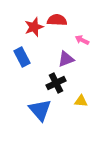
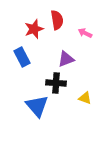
red semicircle: rotated 78 degrees clockwise
red star: moved 2 px down
pink arrow: moved 3 px right, 7 px up
black cross: rotated 30 degrees clockwise
yellow triangle: moved 4 px right, 3 px up; rotated 16 degrees clockwise
blue triangle: moved 3 px left, 4 px up
